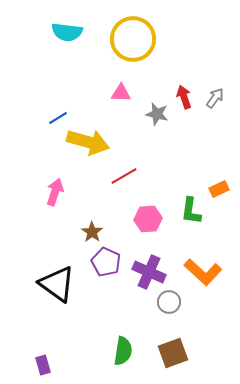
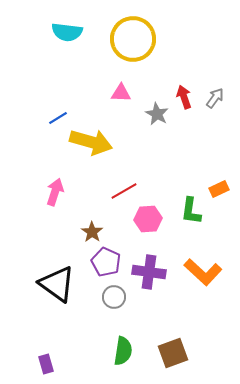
gray star: rotated 15 degrees clockwise
yellow arrow: moved 3 px right
red line: moved 15 px down
purple cross: rotated 16 degrees counterclockwise
gray circle: moved 55 px left, 5 px up
purple rectangle: moved 3 px right, 1 px up
